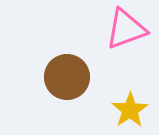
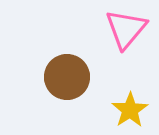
pink triangle: rotated 30 degrees counterclockwise
